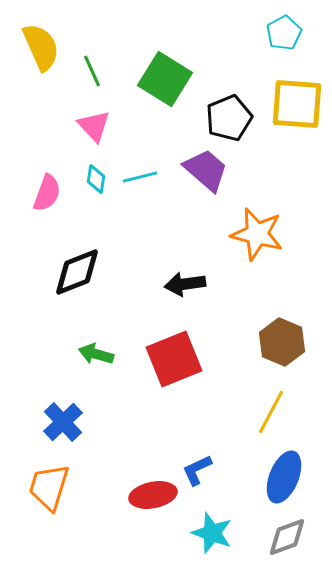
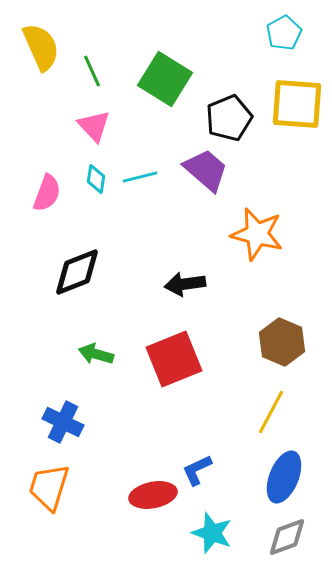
blue cross: rotated 21 degrees counterclockwise
